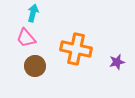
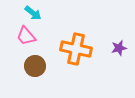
cyan arrow: rotated 114 degrees clockwise
pink trapezoid: moved 2 px up
purple star: moved 2 px right, 14 px up
